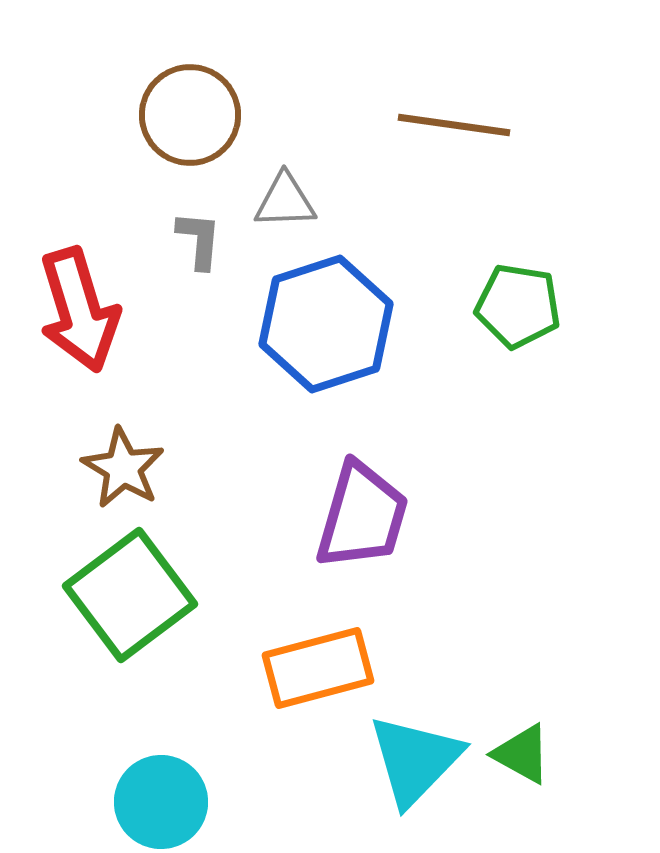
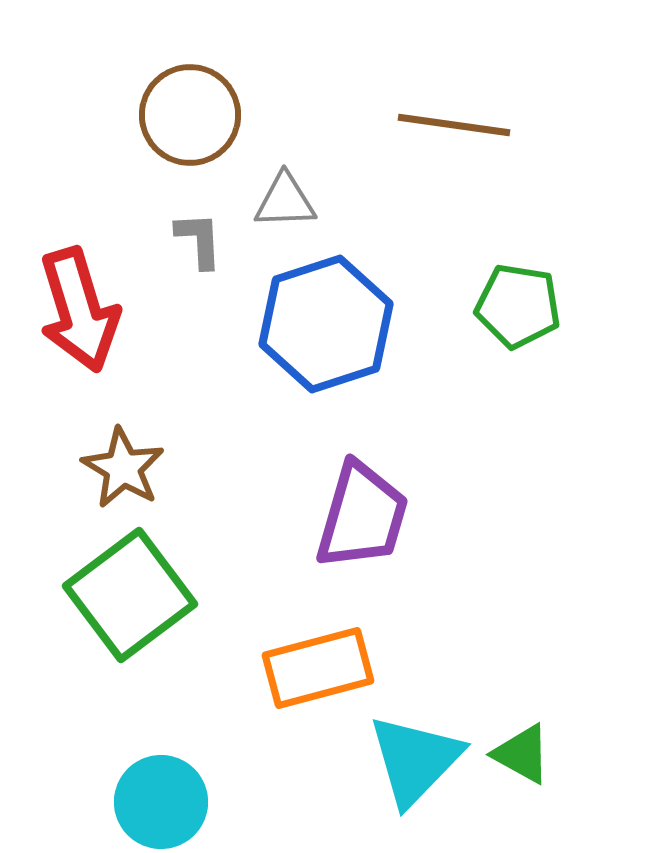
gray L-shape: rotated 8 degrees counterclockwise
